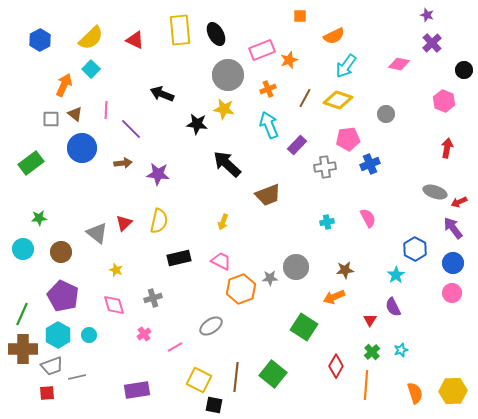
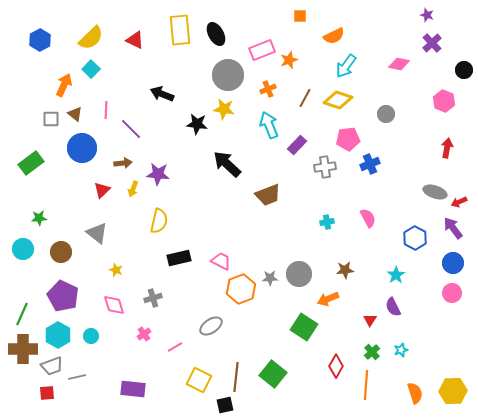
yellow arrow at (223, 222): moved 90 px left, 33 px up
red triangle at (124, 223): moved 22 px left, 33 px up
blue hexagon at (415, 249): moved 11 px up
gray circle at (296, 267): moved 3 px right, 7 px down
orange arrow at (334, 297): moved 6 px left, 2 px down
cyan circle at (89, 335): moved 2 px right, 1 px down
purple rectangle at (137, 390): moved 4 px left, 1 px up; rotated 15 degrees clockwise
black square at (214, 405): moved 11 px right; rotated 24 degrees counterclockwise
